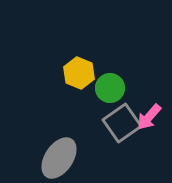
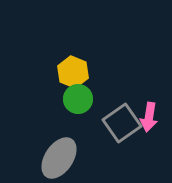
yellow hexagon: moved 6 px left, 1 px up
green circle: moved 32 px left, 11 px down
pink arrow: rotated 32 degrees counterclockwise
